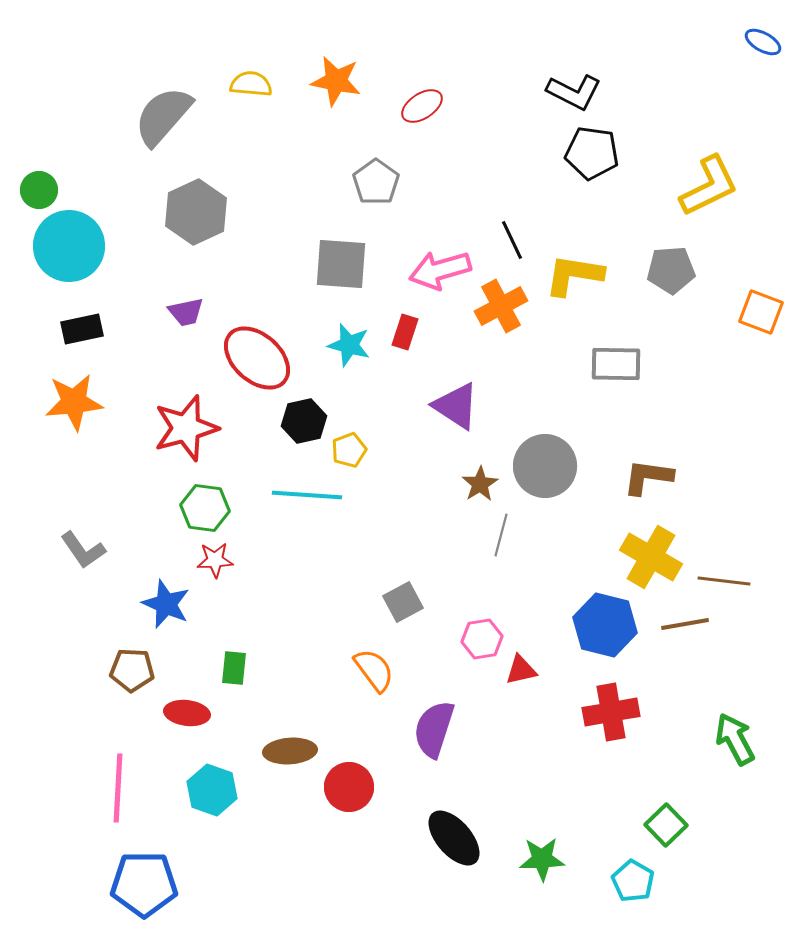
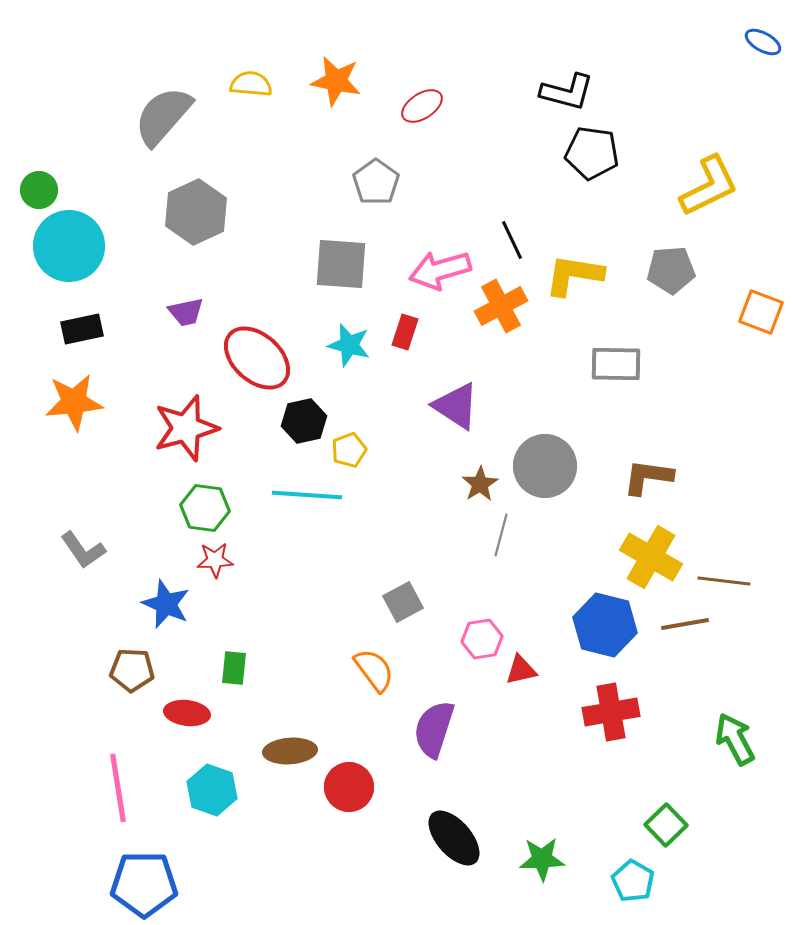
black L-shape at (574, 92): moved 7 px left; rotated 12 degrees counterclockwise
pink line at (118, 788): rotated 12 degrees counterclockwise
